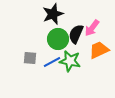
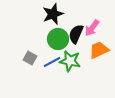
gray square: rotated 24 degrees clockwise
